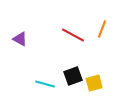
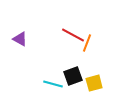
orange line: moved 15 px left, 14 px down
cyan line: moved 8 px right
